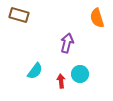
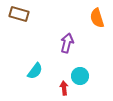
brown rectangle: moved 1 px up
cyan circle: moved 2 px down
red arrow: moved 3 px right, 7 px down
